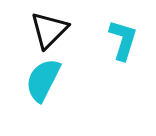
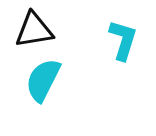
black triangle: moved 15 px left; rotated 36 degrees clockwise
